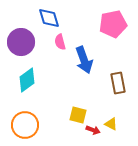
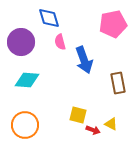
cyan diamond: rotated 40 degrees clockwise
